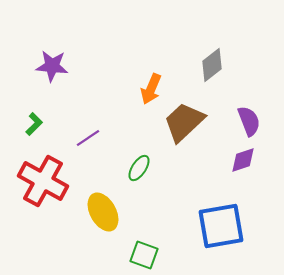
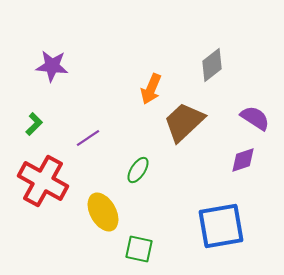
purple semicircle: moved 6 px right, 3 px up; rotated 36 degrees counterclockwise
green ellipse: moved 1 px left, 2 px down
green square: moved 5 px left, 6 px up; rotated 8 degrees counterclockwise
